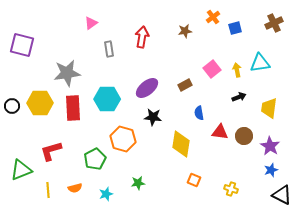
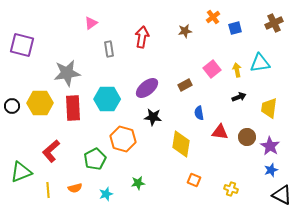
brown circle: moved 3 px right, 1 px down
red L-shape: rotated 25 degrees counterclockwise
green triangle: moved 2 px down
